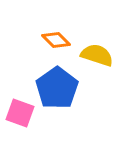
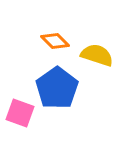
orange diamond: moved 1 px left, 1 px down
